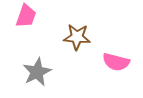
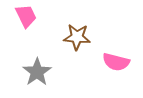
pink trapezoid: rotated 45 degrees counterclockwise
gray star: rotated 8 degrees counterclockwise
